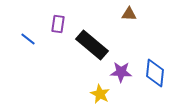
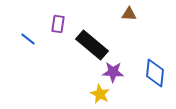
purple star: moved 8 px left
